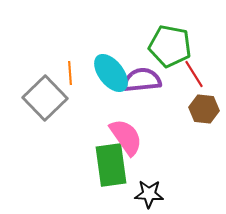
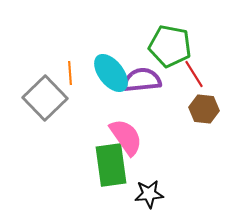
black star: rotated 8 degrees counterclockwise
